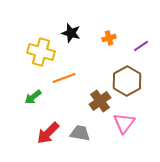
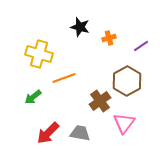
black star: moved 9 px right, 6 px up
yellow cross: moved 2 px left, 2 px down
